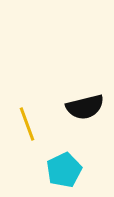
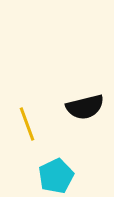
cyan pentagon: moved 8 px left, 6 px down
